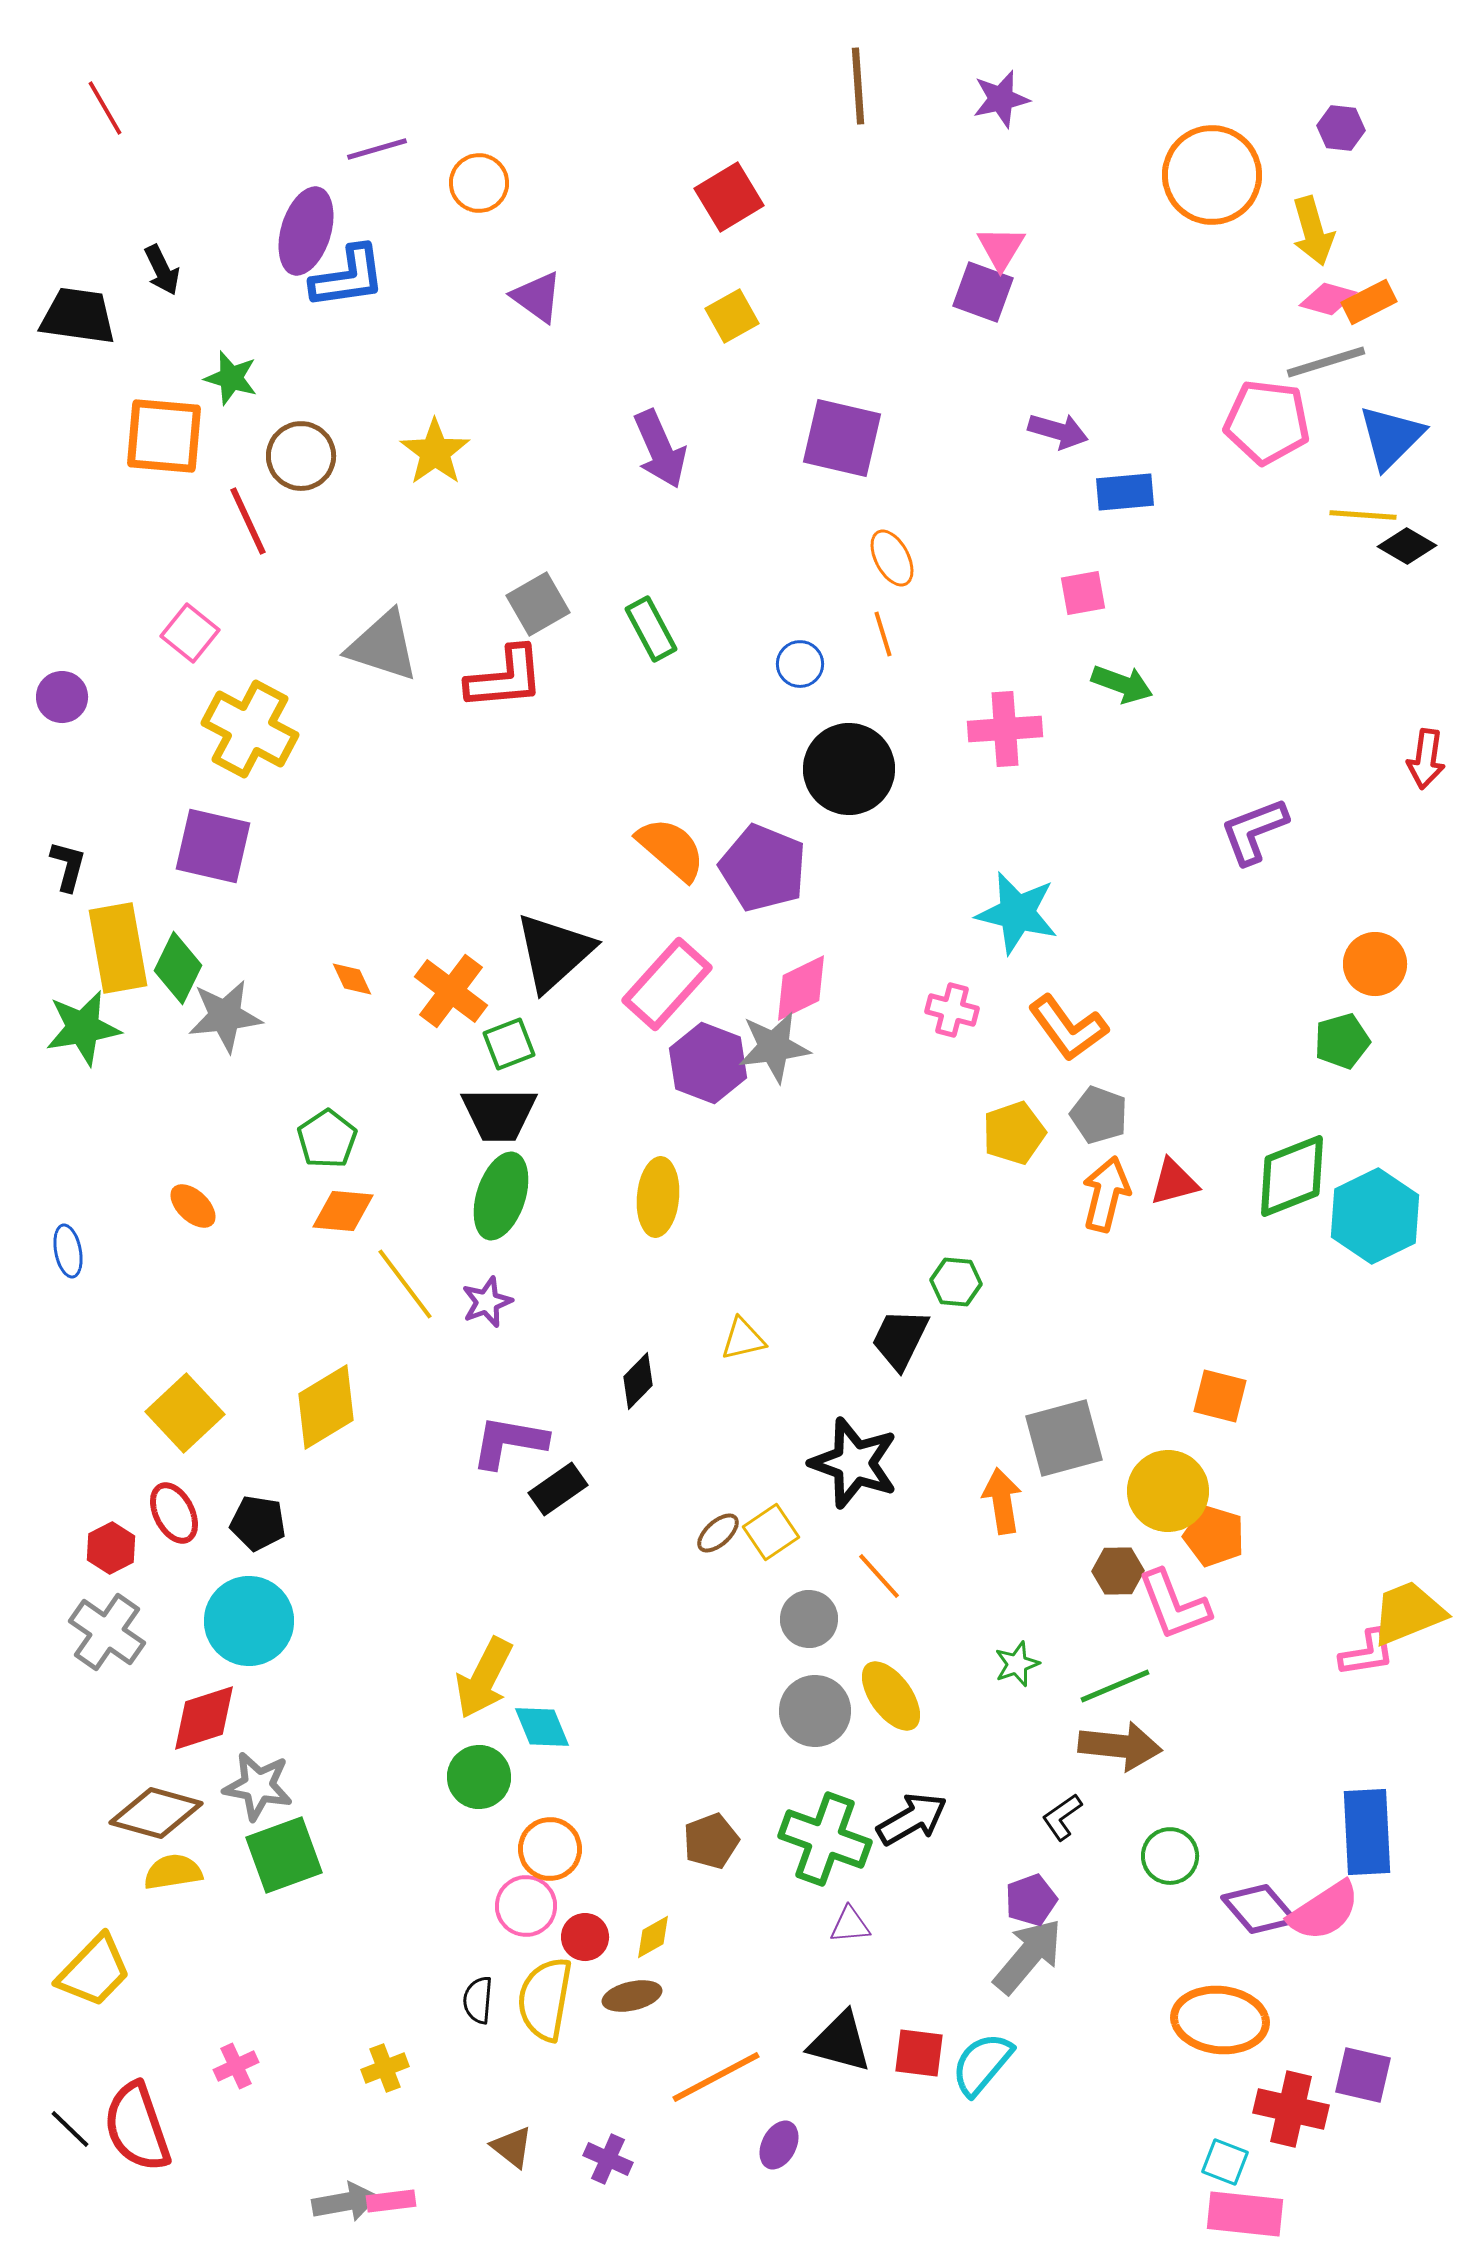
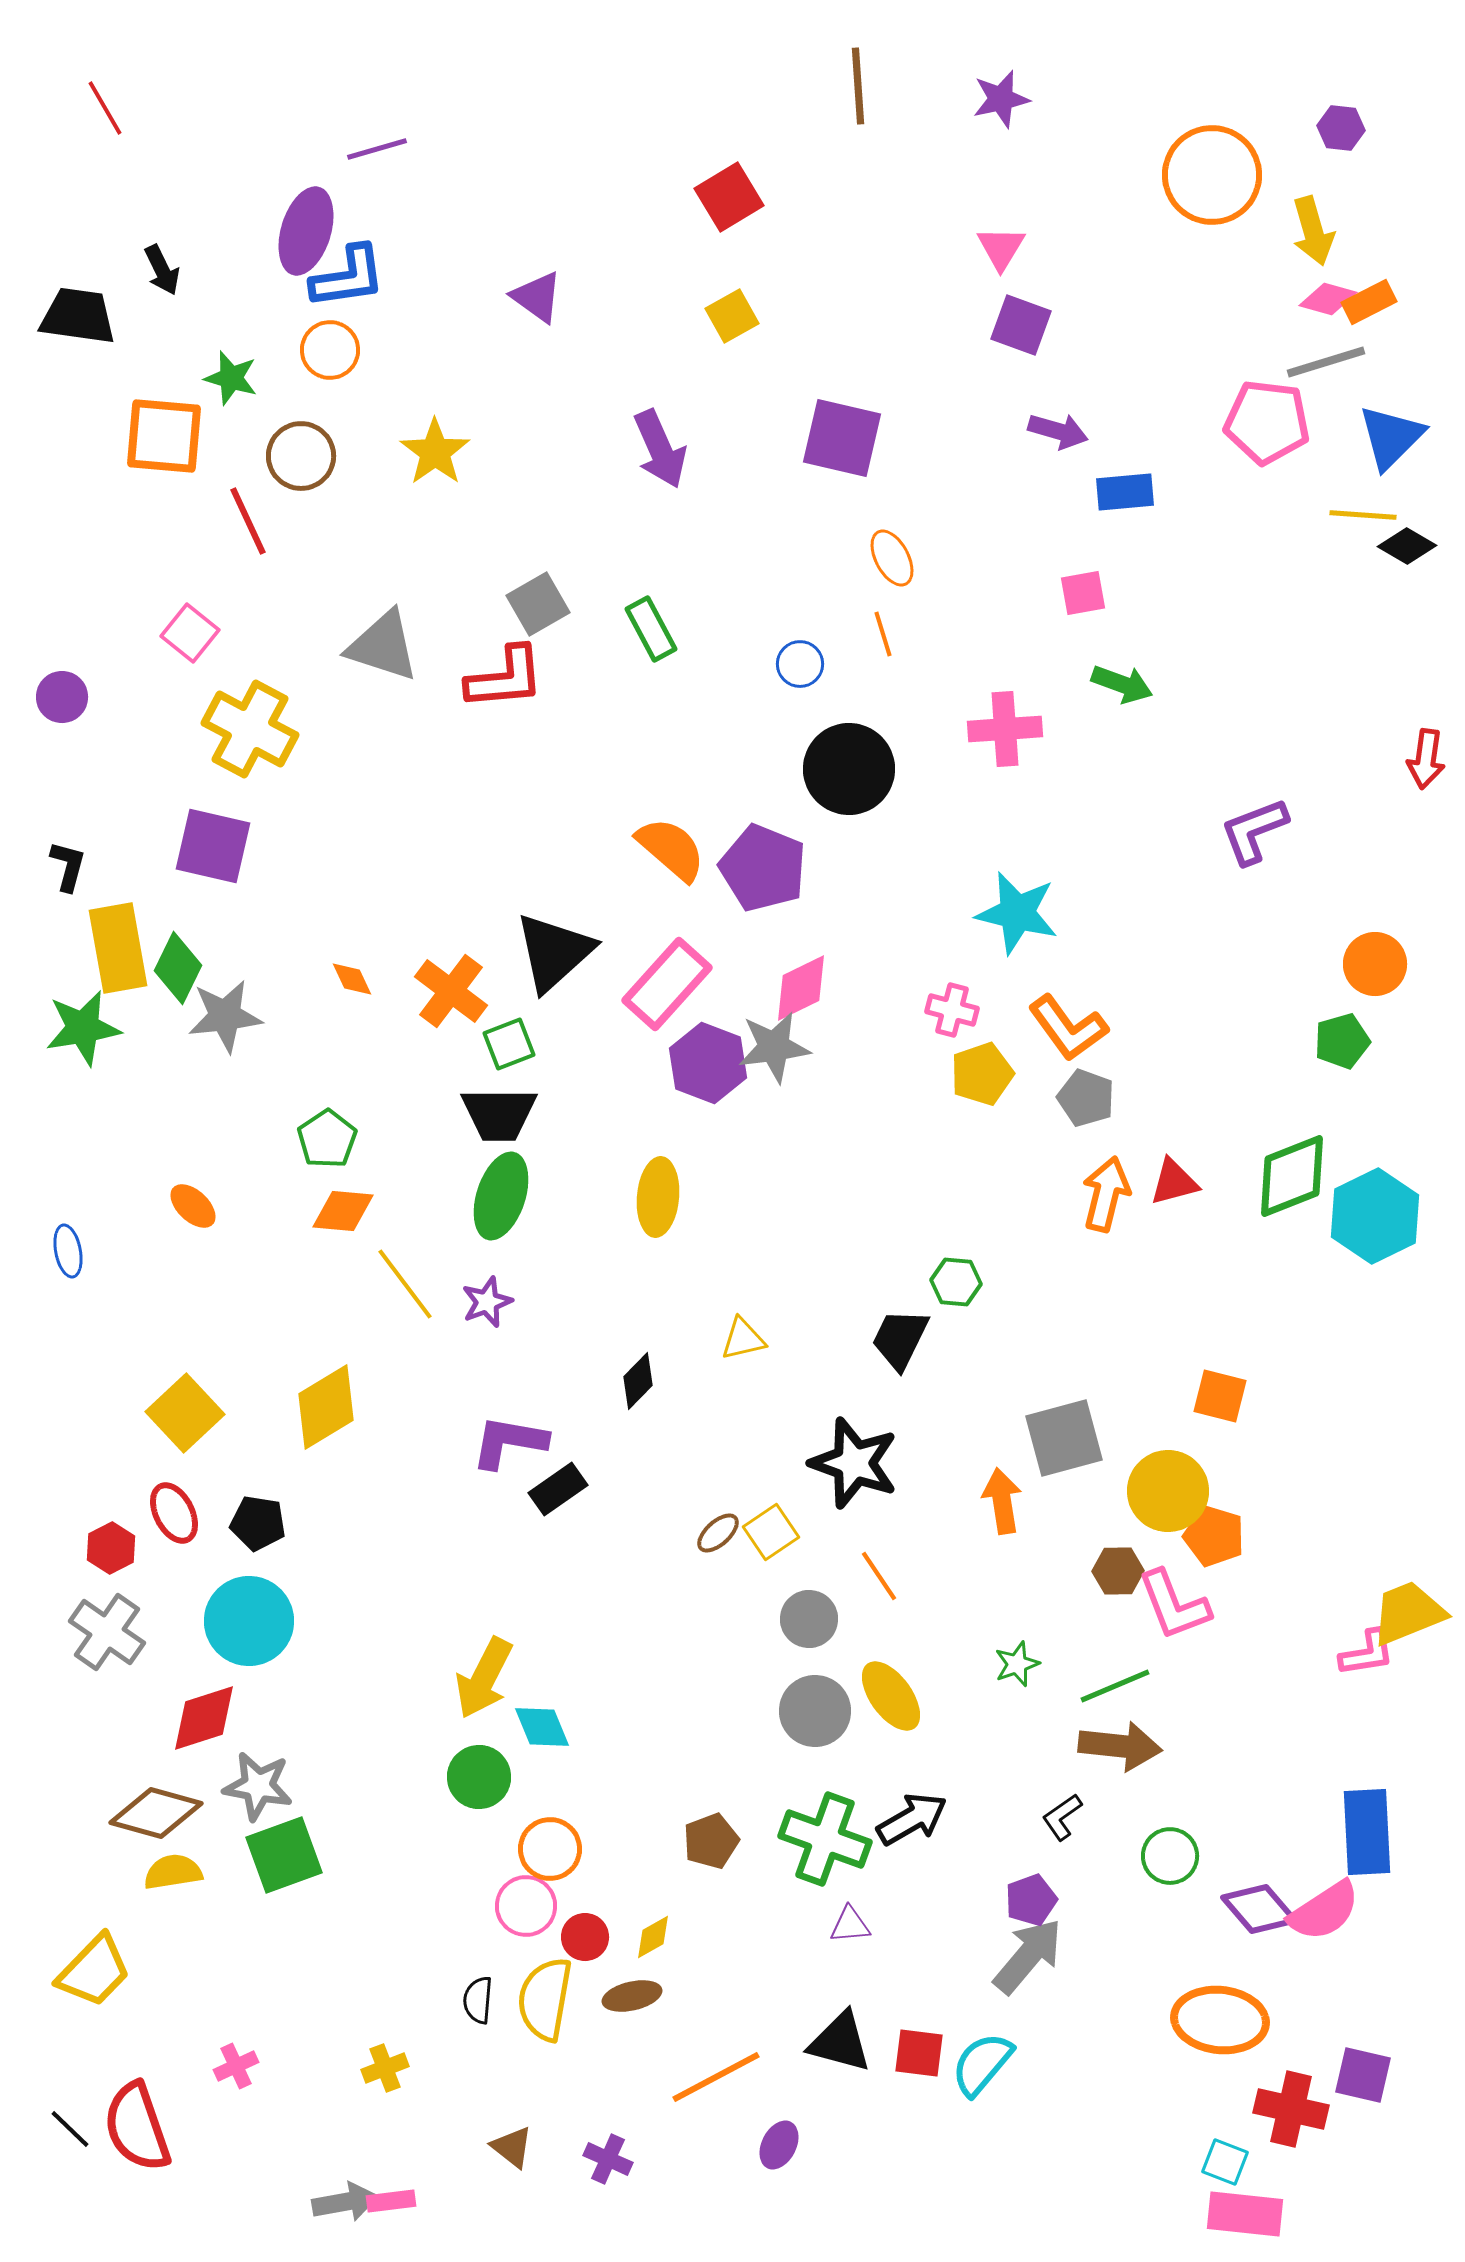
orange circle at (479, 183): moved 149 px left, 167 px down
purple square at (983, 292): moved 38 px right, 33 px down
gray pentagon at (1099, 1115): moved 13 px left, 17 px up
yellow pentagon at (1014, 1133): moved 32 px left, 59 px up
orange line at (879, 1576): rotated 8 degrees clockwise
